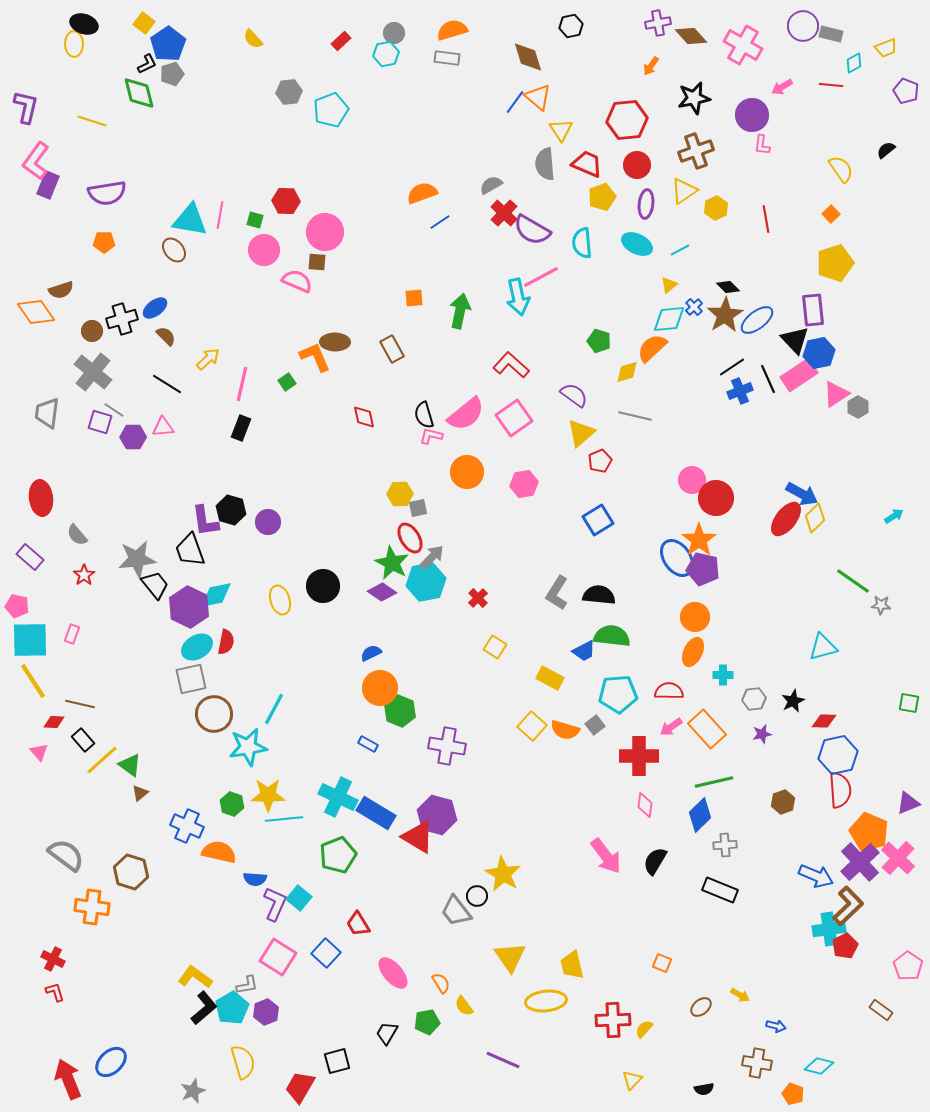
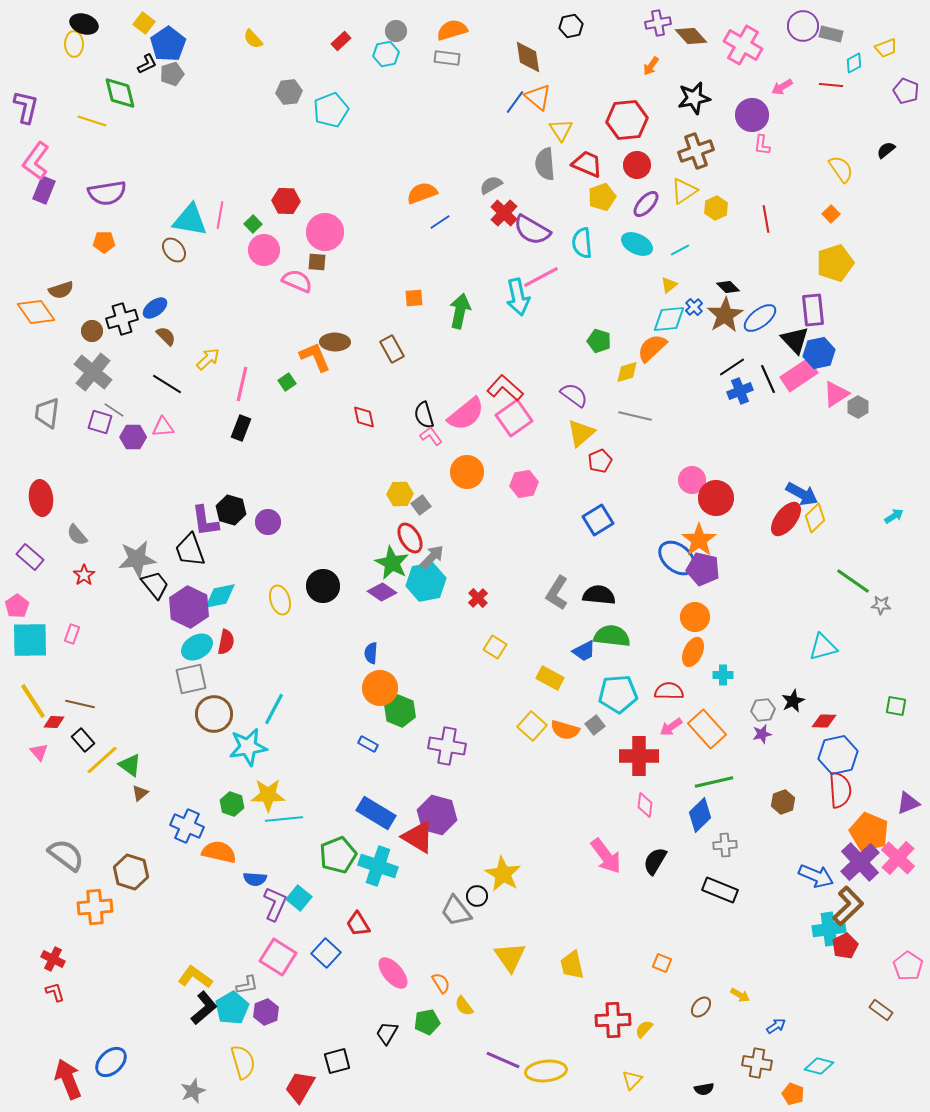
gray circle at (394, 33): moved 2 px right, 2 px up
brown diamond at (528, 57): rotated 8 degrees clockwise
green diamond at (139, 93): moved 19 px left
purple rectangle at (48, 185): moved 4 px left, 5 px down
purple ellipse at (646, 204): rotated 36 degrees clockwise
green square at (255, 220): moved 2 px left, 4 px down; rotated 30 degrees clockwise
blue ellipse at (757, 320): moved 3 px right, 2 px up
red L-shape at (511, 365): moved 6 px left, 23 px down
pink L-shape at (431, 436): rotated 40 degrees clockwise
gray square at (418, 508): moved 3 px right, 3 px up; rotated 24 degrees counterclockwise
blue ellipse at (677, 558): rotated 15 degrees counterclockwise
cyan diamond at (216, 595): moved 4 px right, 1 px down
pink pentagon at (17, 606): rotated 25 degrees clockwise
blue semicircle at (371, 653): rotated 60 degrees counterclockwise
yellow line at (33, 681): moved 20 px down
gray hexagon at (754, 699): moved 9 px right, 11 px down
green square at (909, 703): moved 13 px left, 3 px down
cyan cross at (338, 797): moved 40 px right, 69 px down; rotated 6 degrees counterclockwise
orange cross at (92, 907): moved 3 px right; rotated 12 degrees counterclockwise
yellow ellipse at (546, 1001): moved 70 px down
brown ellipse at (701, 1007): rotated 10 degrees counterclockwise
blue arrow at (776, 1026): rotated 48 degrees counterclockwise
